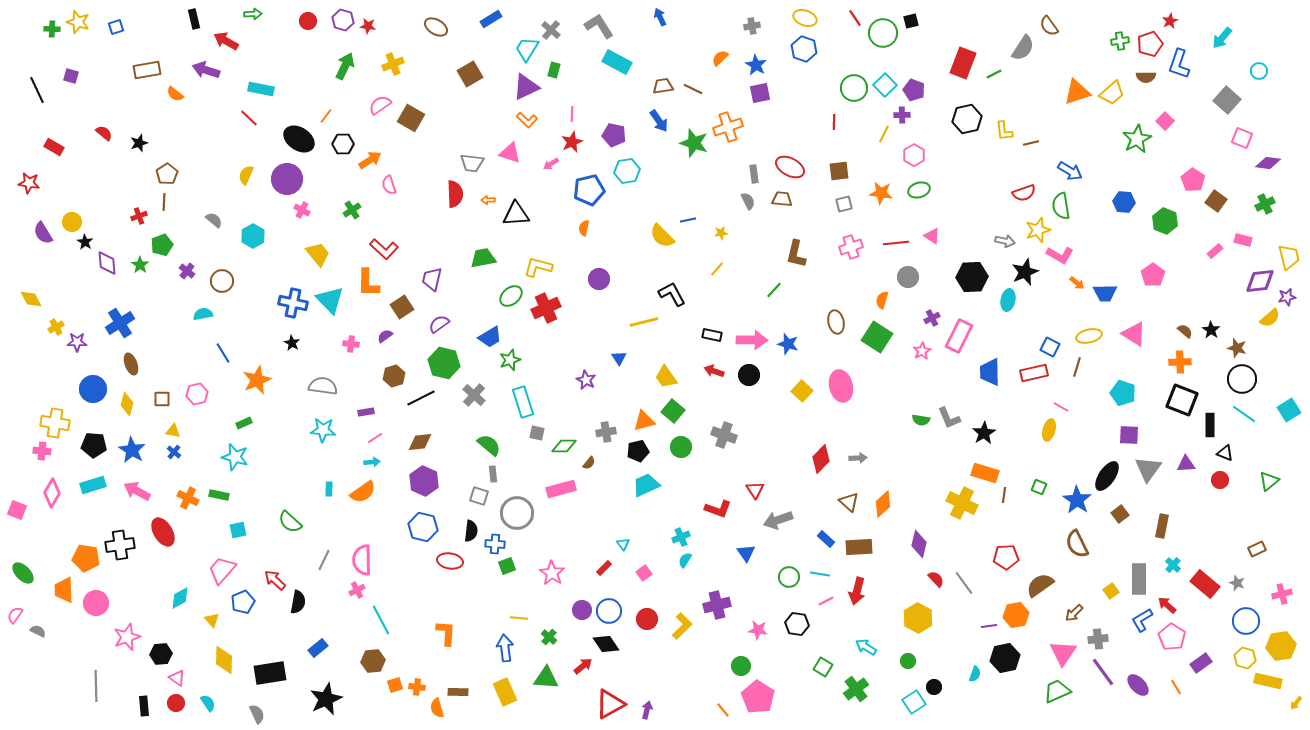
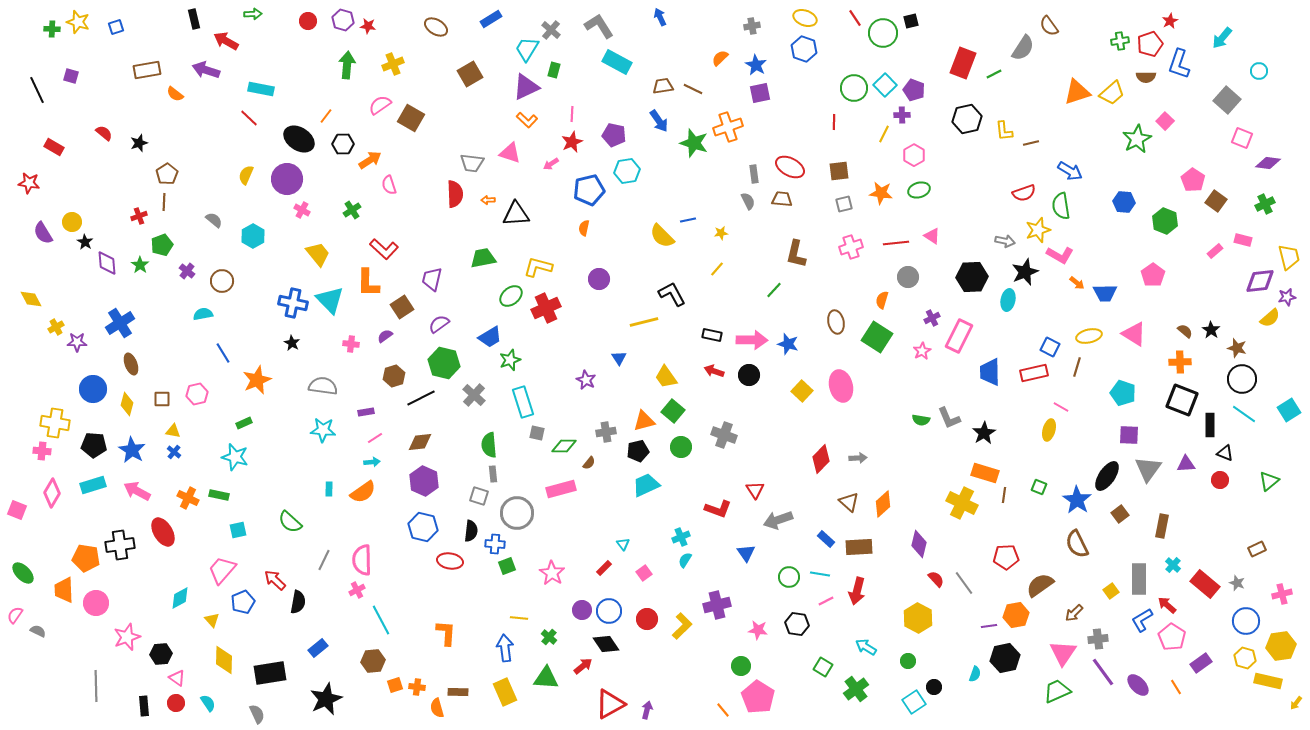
green arrow at (345, 66): moved 2 px right, 1 px up; rotated 20 degrees counterclockwise
green semicircle at (489, 445): rotated 135 degrees counterclockwise
